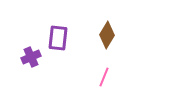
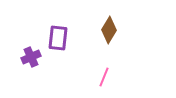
brown diamond: moved 2 px right, 5 px up
